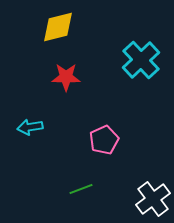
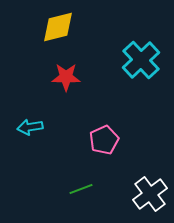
white cross: moved 3 px left, 5 px up
